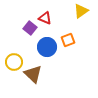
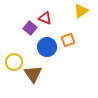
brown triangle: rotated 12 degrees clockwise
